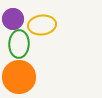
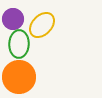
yellow ellipse: rotated 40 degrees counterclockwise
